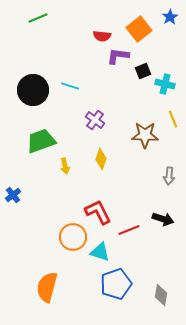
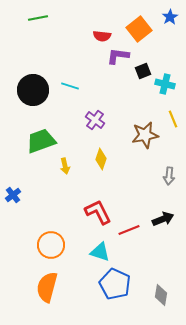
green line: rotated 12 degrees clockwise
brown star: rotated 12 degrees counterclockwise
black arrow: rotated 40 degrees counterclockwise
orange circle: moved 22 px left, 8 px down
blue pentagon: moved 1 px left; rotated 28 degrees counterclockwise
